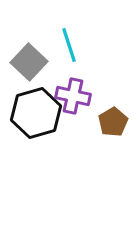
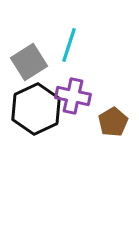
cyan line: rotated 36 degrees clockwise
gray square: rotated 15 degrees clockwise
black hexagon: moved 4 px up; rotated 9 degrees counterclockwise
